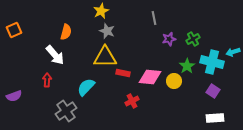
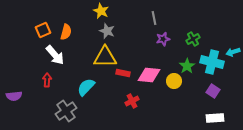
yellow star: rotated 21 degrees counterclockwise
orange square: moved 29 px right
purple star: moved 6 px left
pink diamond: moved 1 px left, 2 px up
purple semicircle: rotated 14 degrees clockwise
